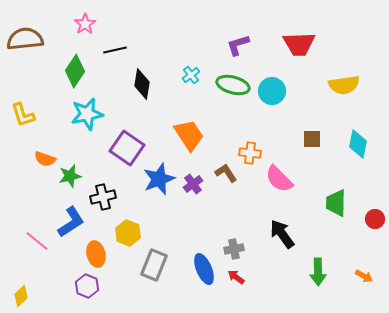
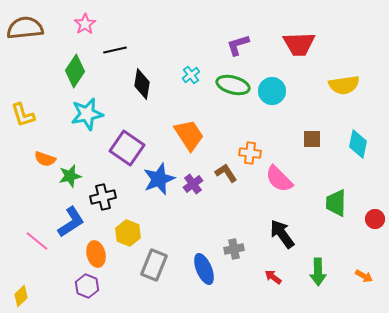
brown semicircle: moved 11 px up
red arrow: moved 37 px right
